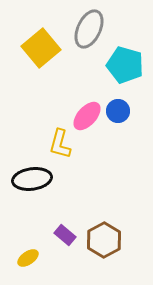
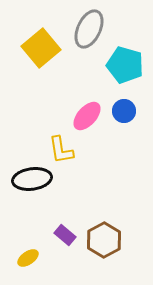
blue circle: moved 6 px right
yellow L-shape: moved 1 px right, 6 px down; rotated 24 degrees counterclockwise
